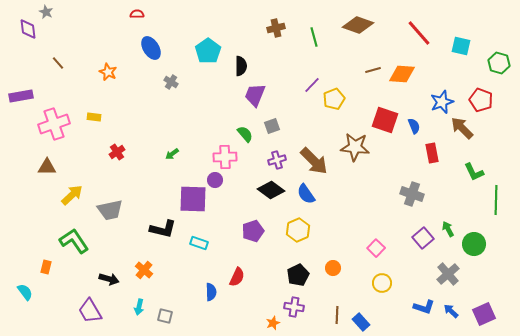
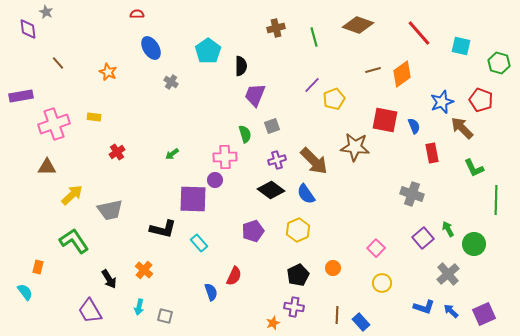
orange diamond at (402, 74): rotated 40 degrees counterclockwise
red square at (385, 120): rotated 8 degrees counterclockwise
green semicircle at (245, 134): rotated 24 degrees clockwise
green L-shape at (474, 172): moved 4 px up
cyan rectangle at (199, 243): rotated 30 degrees clockwise
orange rectangle at (46, 267): moved 8 px left
red semicircle at (237, 277): moved 3 px left, 1 px up
black arrow at (109, 279): rotated 42 degrees clockwise
blue semicircle at (211, 292): rotated 18 degrees counterclockwise
